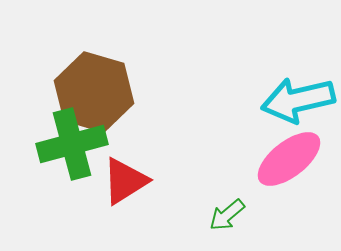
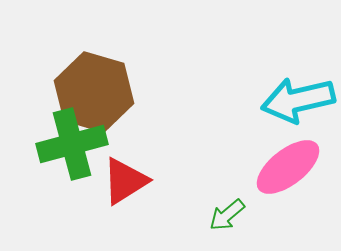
pink ellipse: moved 1 px left, 8 px down
